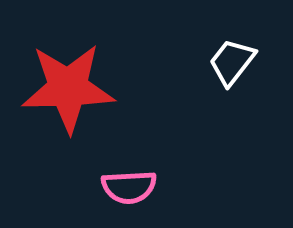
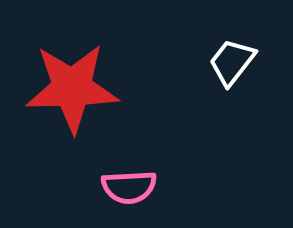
red star: moved 4 px right
